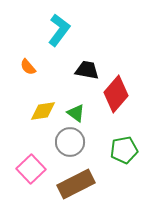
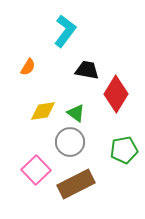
cyan L-shape: moved 6 px right, 1 px down
orange semicircle: rotated 108 degrees counterclockwise
red diamond: rotated 9 degrees counterclockwise
pink square: moved 5 px right, 1 px down
